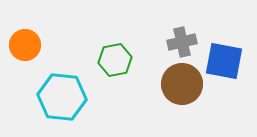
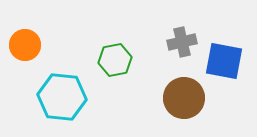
brown circle: moved 2 px right, 14 px down
